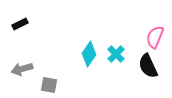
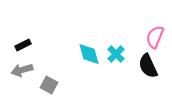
black rectangle: moved 3 px right, 21 px down
cyan diamond: rotated 50 degrees counterclockwise
gray arrow: moved 1 px down
gray square: rotated 18 degrees clockwise
